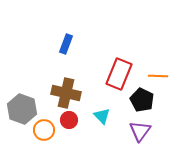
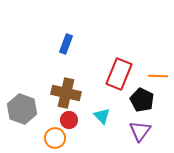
orange circle: moved 11 px right, 8 px down
